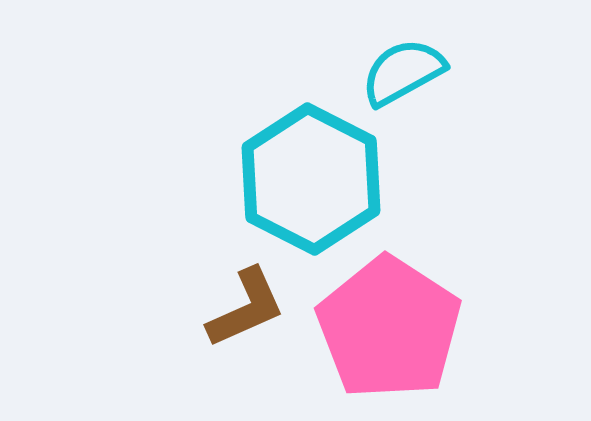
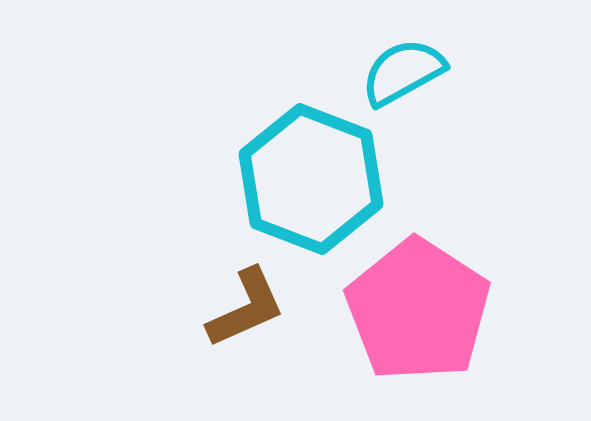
cyan hexagon: rotated 6 degrees counterclockwise
pink pentagon: moved 29 px right, 18 px up
